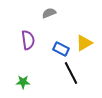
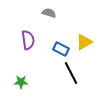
gray semicircle: rotated 40 degrees clockwise
yellow triangle: moved 1 px up
green star: moved 2 px left
